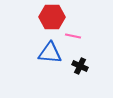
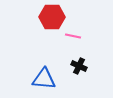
blue triangle: moved 6 px left, 26 px down
black cross: moved 1 px left
